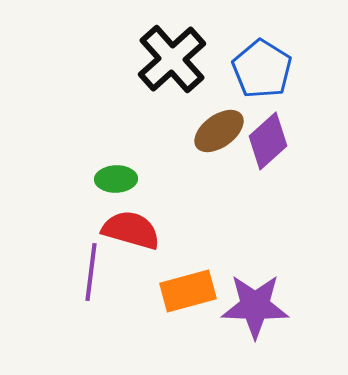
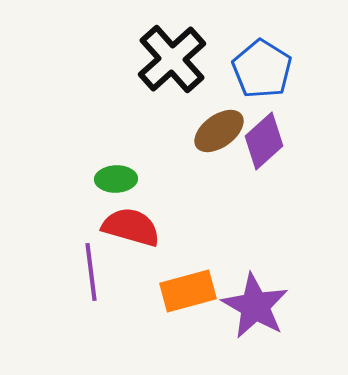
purple diamond: moved 4 px left
red semicircle: moved 3 px up
purple line: rotated 14 degrees counterclockwise
purple star: rotated 28 degrees clockwise
